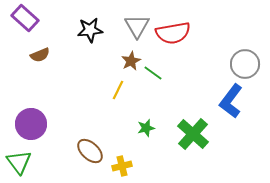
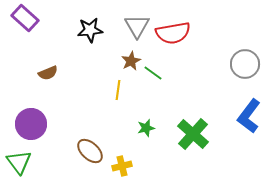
brown semicircle: moved 8 px right, 18 px down
yellow line: rotated 18 degrees counterclockwise
blue L-shape: moved 18 px right, 15 px down
